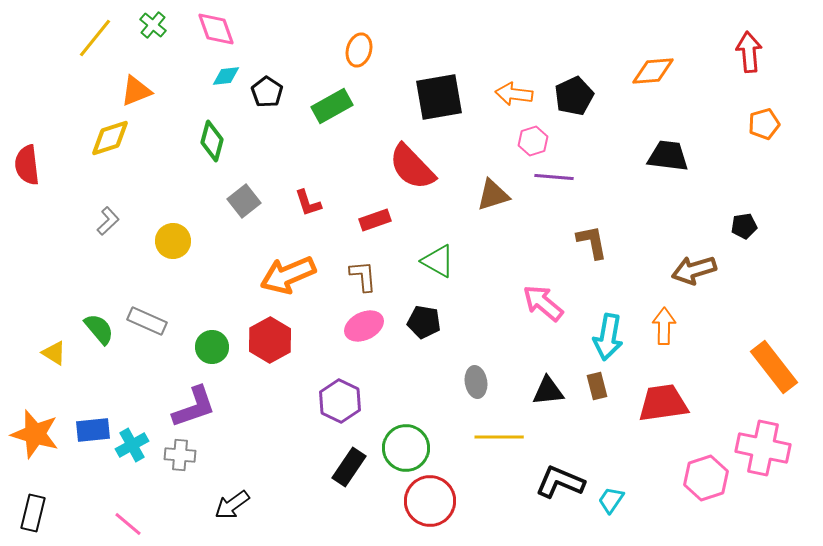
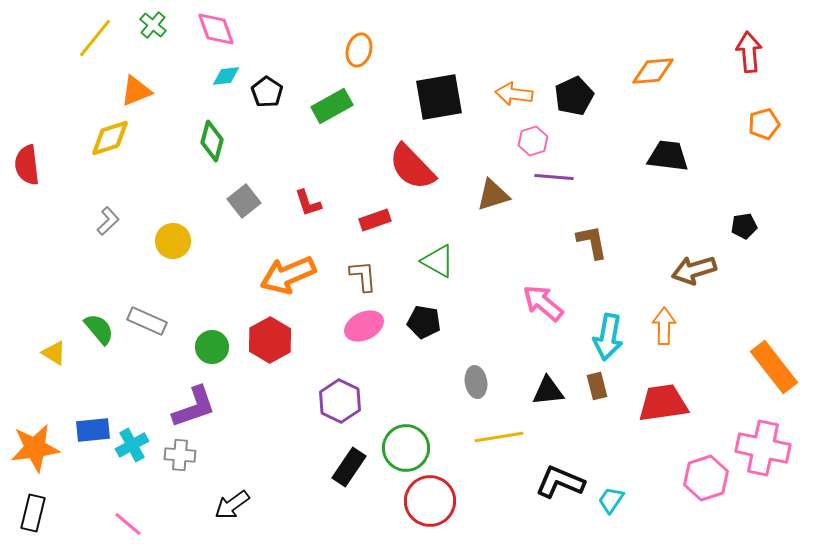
orange star at (35, 434): moved 14 px down; rotated 24 degrees counterclockwise
yellow line at (499, 437): rotated 9 degrees counterclockwise
